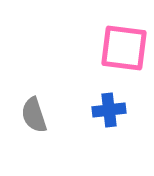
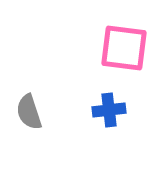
gray semicircle: moved 5 px left, 3 px up
